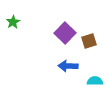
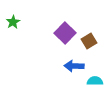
brown square: rotated 14 degrees counterclockwise
blue arrow: moved 6 px right
